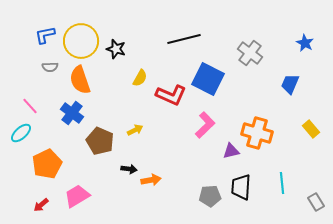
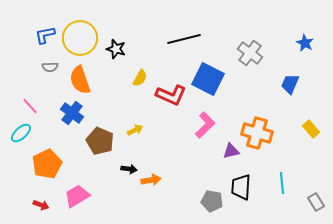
yellow circle: moved 1 px left, 3 px up
gray pentagon: moved 2 px right, 5 px down; rotated 15 degrees clockwise
red arrow: rotated 119 degrees counterclockwise
